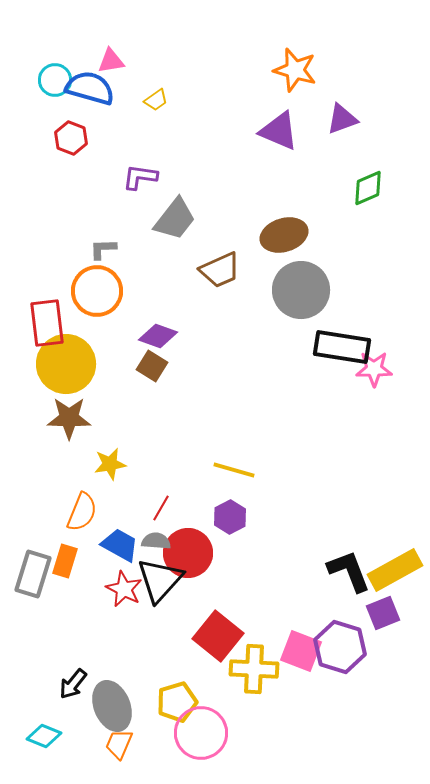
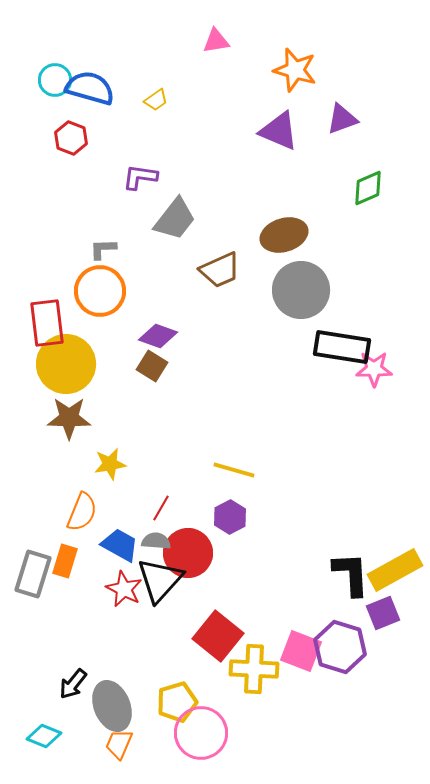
pink triangle at (111, 61): moved 105 px right, 20 px up
orange circle at (97, 291): moved 3 px right
black L-shape at (349, 571): moved 2 px right, 3 px down; rotated 18 degrees clockwise
